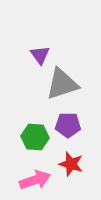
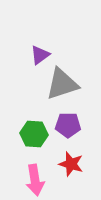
purple triangle: rotated 30 degrees clockwise
green hexagon: moved 1 px left, 3 px up
pink arrow: rotated 100 degrees clockwise
